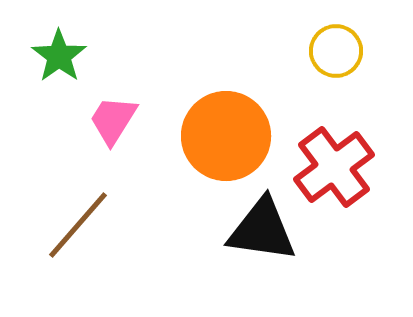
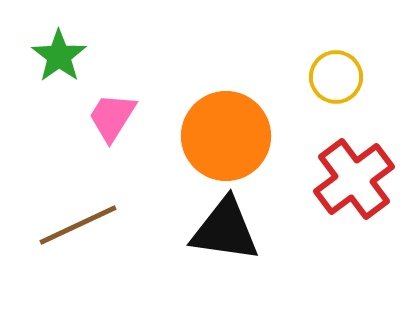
yellow circle: moved 26 px down
pink trapezoid: moved 1 px left, 3 px up
red cross: moved 20 px right, 12 px down
brown line: rotated 24 degrees clockwise
black triangle: moved 37 px left
